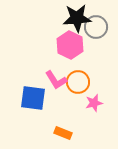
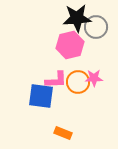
pink hexagon: rotated 20 degrees clockwise
pink L-shape: rotated 60 degrees counterclockwise
blue square: moved 8 px right, 2 px up
pink star: moved 25 px up; rotated 12 degrees clockwise
